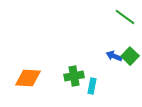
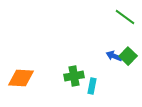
green square: moved 2 px left
orange diamond: moved 7 px left
